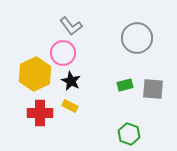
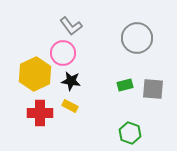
black star: rotated 18 degrees counterclockwise
green hexagon: moved 1 px right, 1 px up
